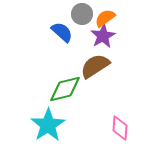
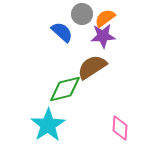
purple star: rotated 25 degrees clockwise
brown semicircle: moved 3 px left, 1 px down
